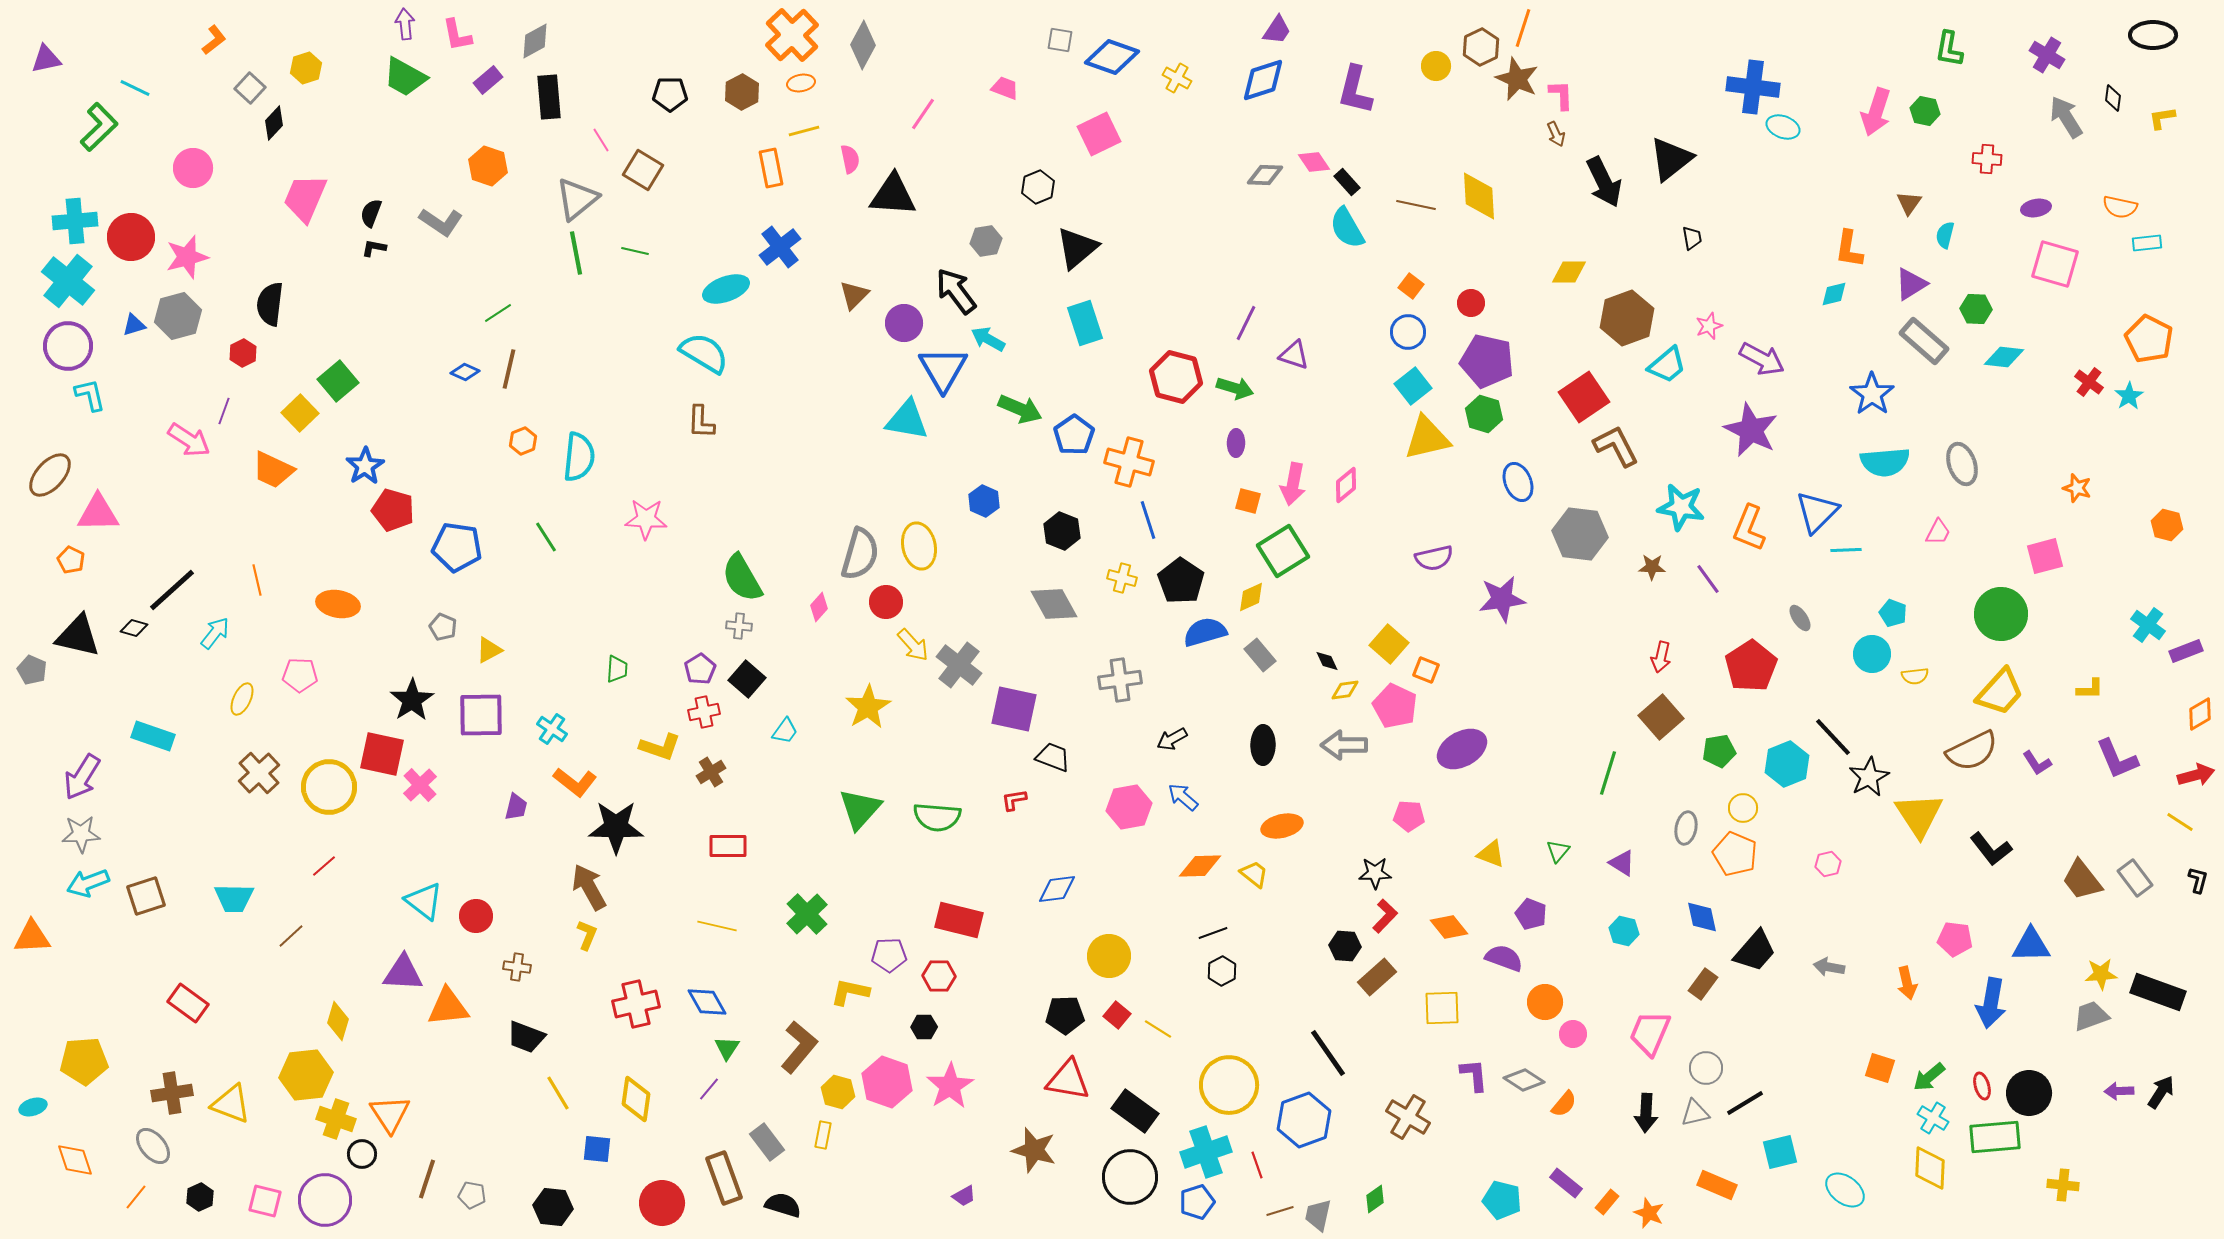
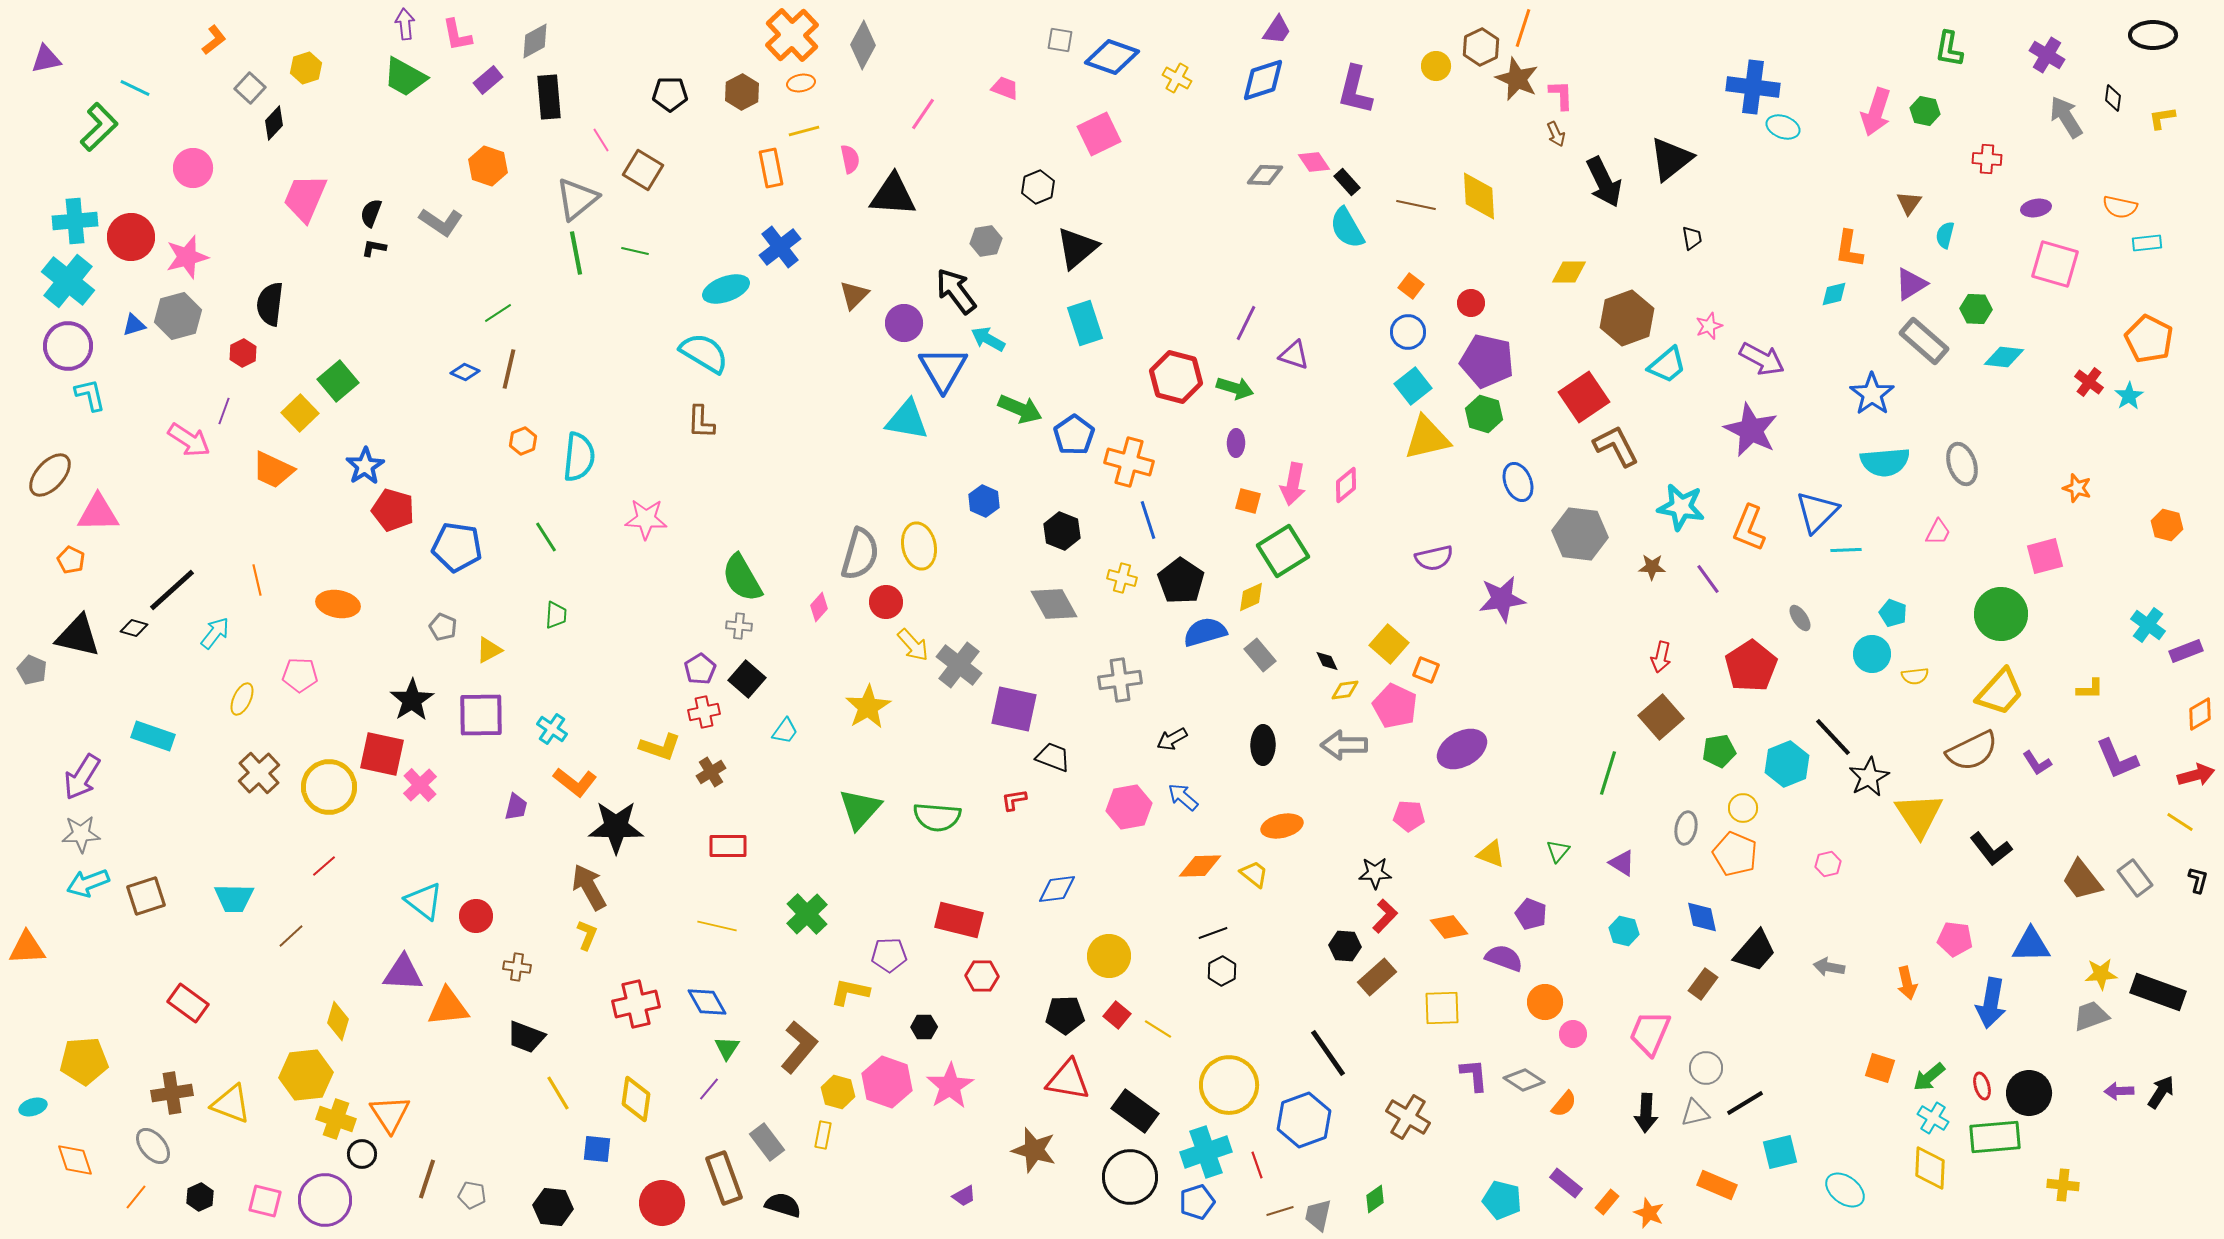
green trapezoid at (617, 669): moved 61 px left, 54 px up
orange triangle at (32, 937): moved 5 px left, 11 px down
red hexagon at (939, 976): moved 43 px right
